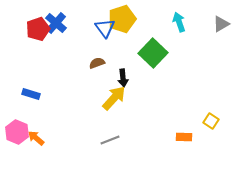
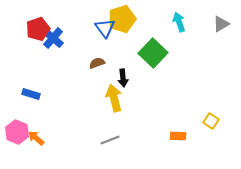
blue cross: moved 3 px left, 15 px down
yellow arrow: rotated 56 degrees counterclockwise
orange rectangle: moved 6 px left, 1 px up
